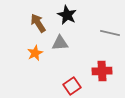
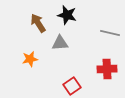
black star: rotated 12 degrees counterclockwise
orange star: moved 5 px left, 6 px down; rotated 14 degrees clockwise
red cross: moved 5 px right, 2 px up
